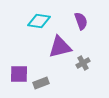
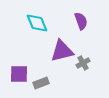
cyan diamond: moved 2 px left, 2 px down; rotated 60 degrees clockwise
purple triangle: moved 2 px right, 4 px down
